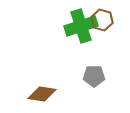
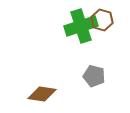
gray pentagon: rotated 15 degrees clockwise
